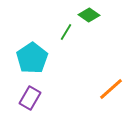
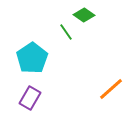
green diamond: moved 5 px left
green line: rotated 66 degrees counterclockwise
